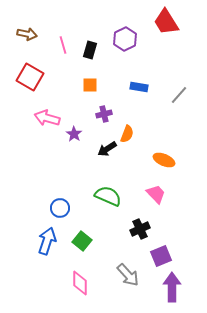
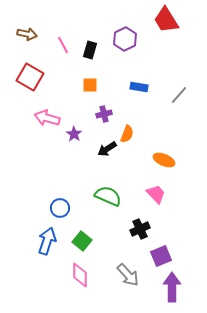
red trapezoid: moved 2 px up
pink line: rotated 12 degrees counterclockwise
pink diamond: moved 8 px up
